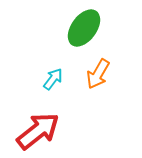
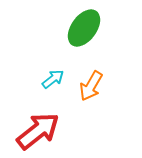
orange arrow: moved 7 px left, 12 px down
cyan arrow: rotated 15 degrees clockwise
